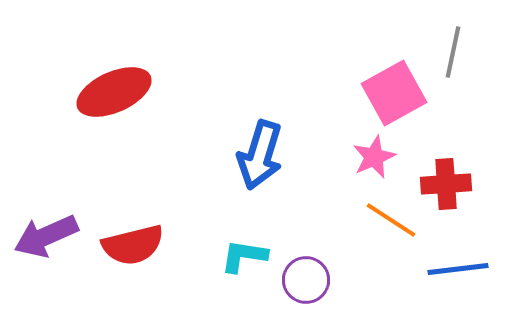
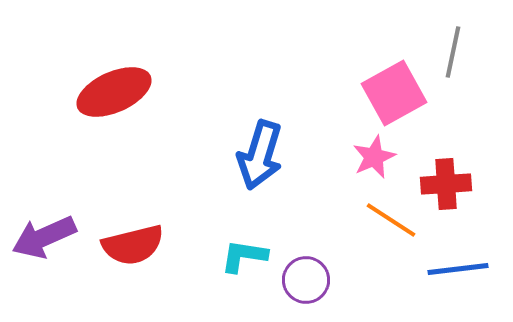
purple arrow: moved 2 px left, 1 px down
